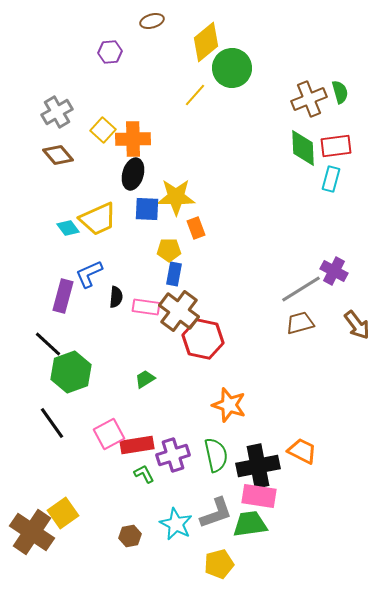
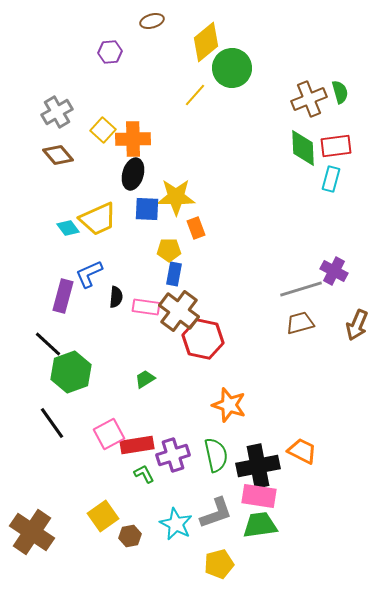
gray line at (301, 289): rotated 15 degrees clockwise
brown arrow at (357, 325): rotated 60 degrees clockwise
yellow square at (63, 513): moved 40 px right, 3 px down
green trapezoid at (250, 524): moved 10 px right, 1 px down
